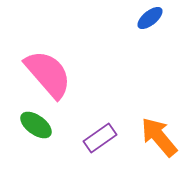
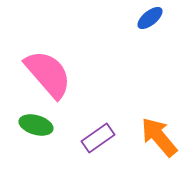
green ellipse: rotated 20 degrees counterclockwise
purple rectangle: moved 2 px left
